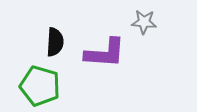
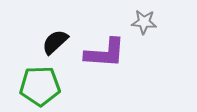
black semicircle: rotated 136 degrees counterclockwise
green pentagon: rotated 18 degrees counterclockwise
